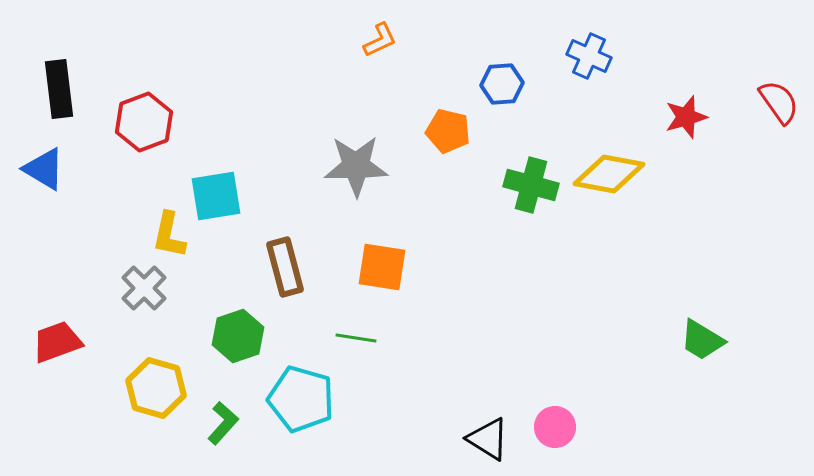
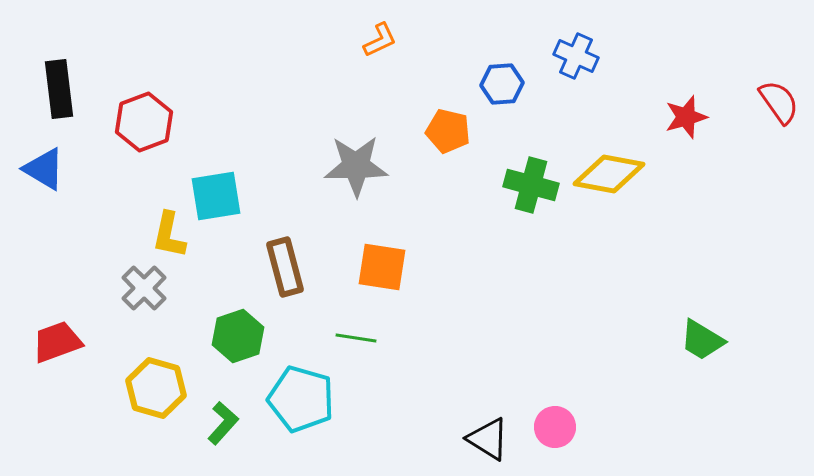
blue cross: moved 13 px left
